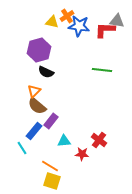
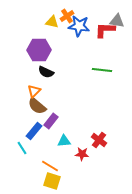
purple hexagon: rotated 15 degrees clockwise
